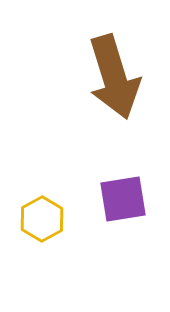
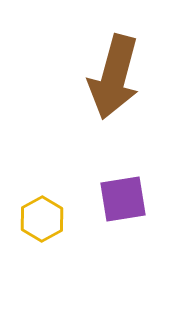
brown arrow: rotated 32 degrees clockwise
